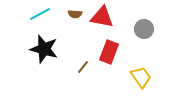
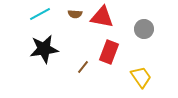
black star: rotated 24 degrees counterclockwise
